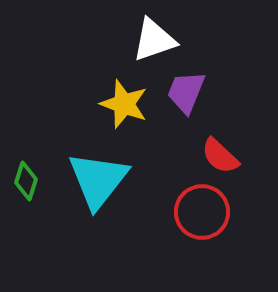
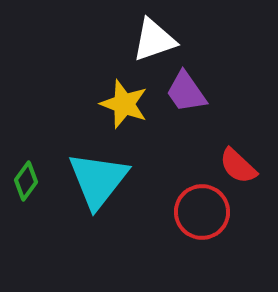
purple trapezoid: rotated 57 degrees counterclockwise
red semicircle: moved 18 px right, 10 px down
green diamond: rotated 18 degrees clockwise
